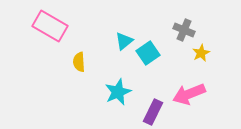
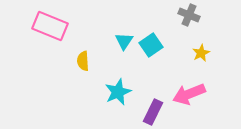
pink rectangle: rotated 8 degrees counterclockwise
gray cross: moved 5 px right, 15 px up
cyan triangle: rotated 18 degrees counterclockwise
cyan square: moved 3 px right, 8 px up
yellow semicircle: moved 4 px right, 1 px up
